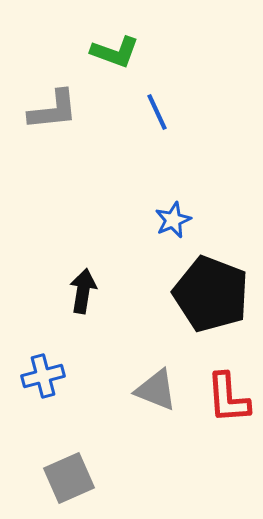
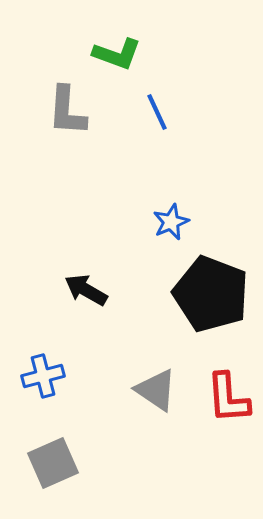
green L-shape: moved 2 px right, 2 px down
gray L-shape: moved 14 px right, 1 px down; rotated 100 degrees clockwise
blue star: moved 2 px left, 2 px down
black arrow: moved 3 px right, 1 px up; rotated 69 degrees counterclockwise
gray triangle: rotated 12 degrees clockwise
gray square: moved 16 px left, 15 px up
